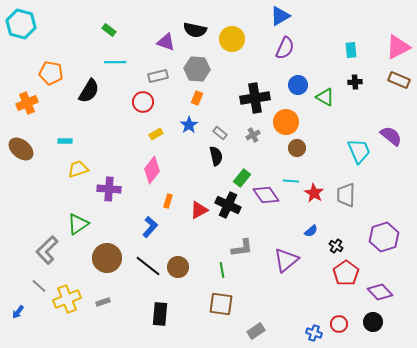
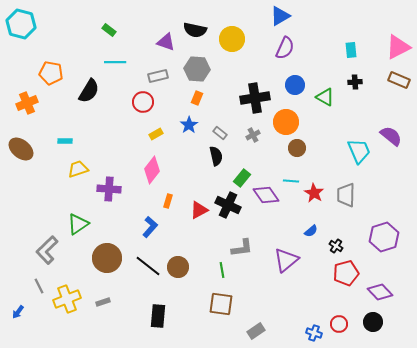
blue circle at (298, 85): moved 3 px left
red pentagon at (346, 273): rotated 20 degrees clockwise
gray line at (39, 286): rotated 21 degrees clockwise
black rectangle at (160, 314): moved 2 px left, 2 px down
